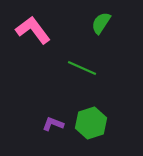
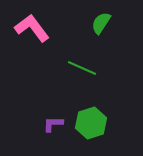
pink L-shape: moved 1 px left, 2 px up
purple L-shape: rotated 20 degrees counterclockwise
